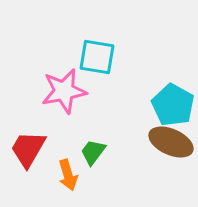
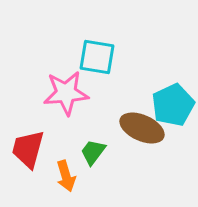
pink star: moved 2 px right, 2 px down; rotated 6 degrees clockwise
cyan pentagon: rotated 18 degrees clockwise
brown ellipse: moved 29 px left, 14 px up
red trapezoid: rotated 15 degrees counterclockwise
orange arrow: moved 2 px left, 1 px down
